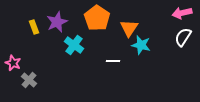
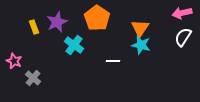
orange triangle: moved 11 px right
pink star: moved 1 px right, 2 px up
gray cross: moved 4 px right, 2 px up
